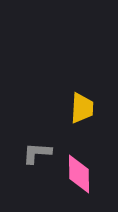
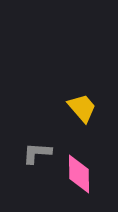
yellow trapezoid: rotated 44 degrees counterclockwise
